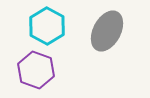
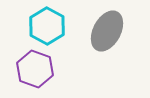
purple hexagon: moved 1 px left, 1 px up
